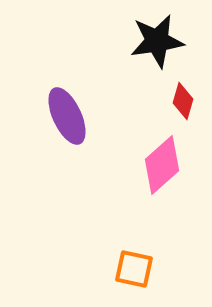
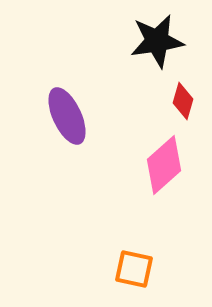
pink diamond: moved 2 px right
